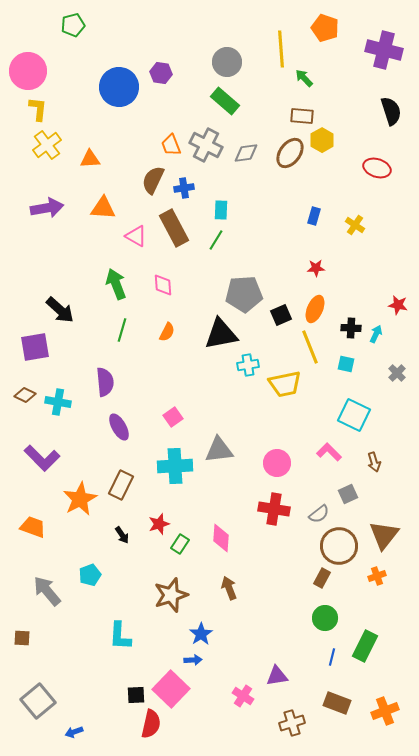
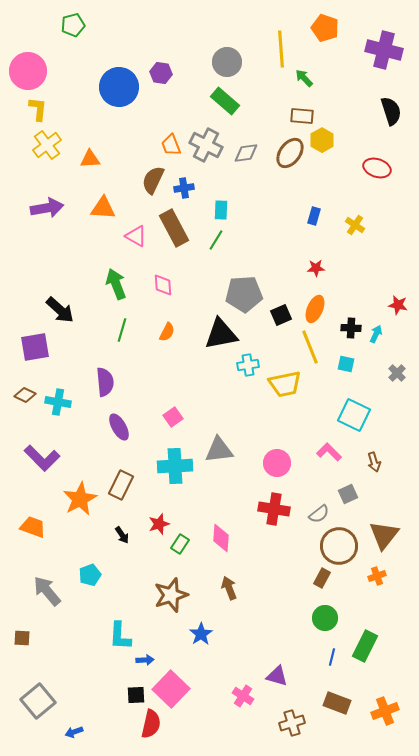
blue arrow at (193, 660): moved 48 px left
purple triangle at (277, 676): rotated 25 degrees clockwise
